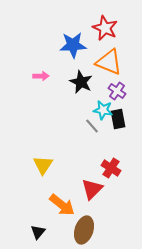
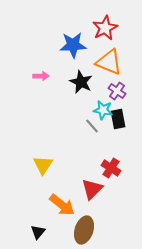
red star: rotated 20 degrees clockwise
